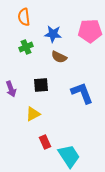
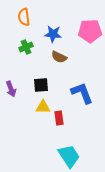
yellow triangle: moved 10 px right, 7 px up; rotated 28 degrees clockwise
red rectangle: moved 14 px right, 24 px up; rotated 16 degrees clockwise
